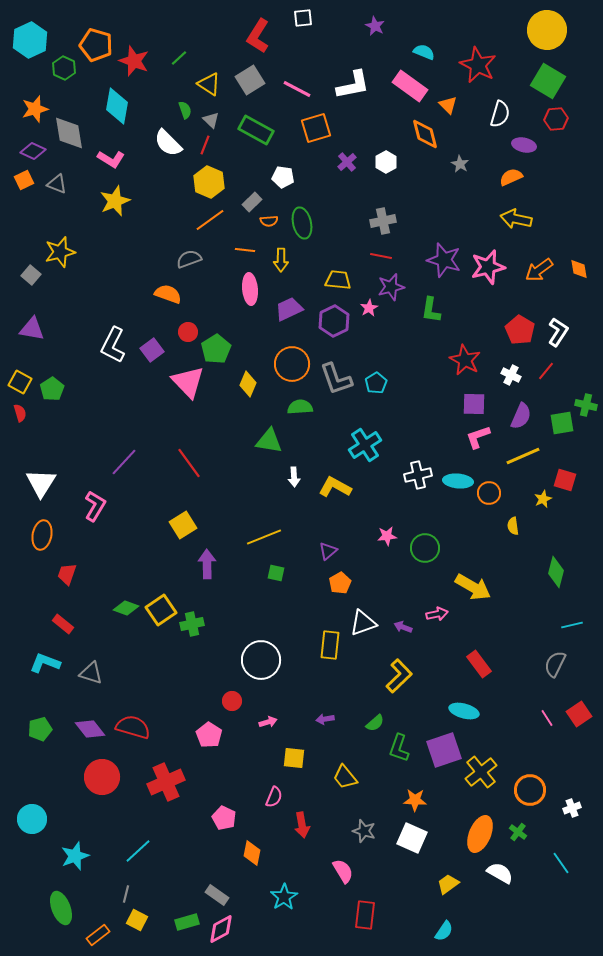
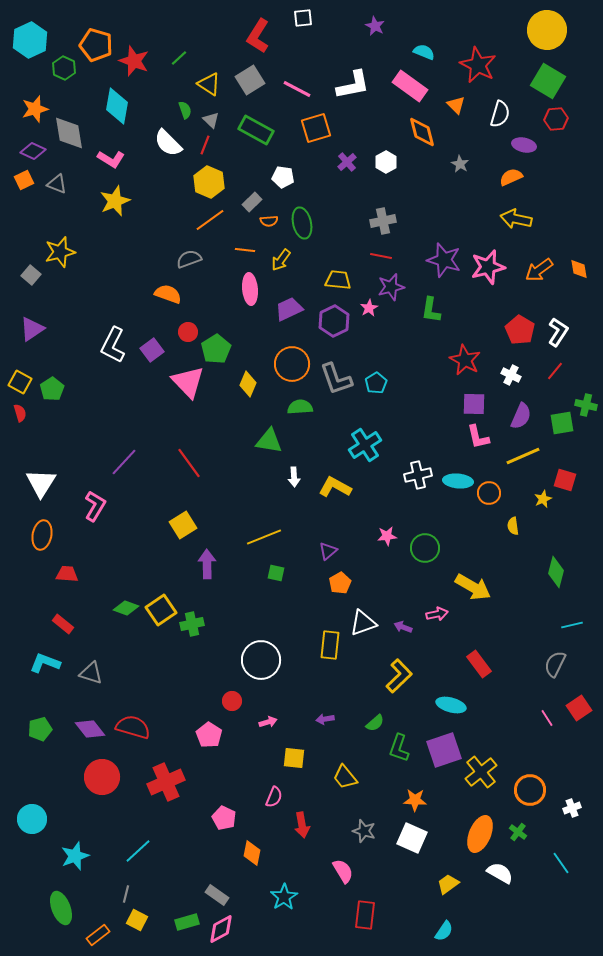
orange triangle at (448, 105): moved 8 px right
orange diamond at (425, 134): moved 3 px left, 2 px up
yellow arrow at (281, 260): rotated 35 degrees clockwise
purple triangle at (32, 329): rotated 44 degrees counterclockwise
red line at (546, 371): moved 9 px right
pink L-shape at (478, 437): rotated 84 degrees counterclockwise
red trapezoid at (67, 574): rotated 75 degrees clockwise
cyan ellipse at (464, 711): moved 13 px left, 6 px up
red square at (579, 714): moved 6 px up
